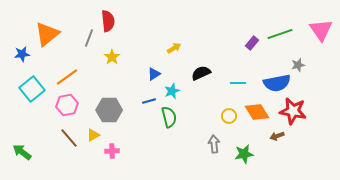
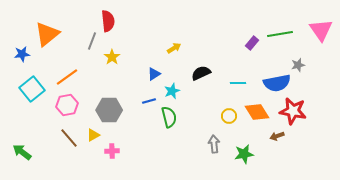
green line: rotated 10 degrees clockwise
gray line: moved 3 px right, 3 px down
